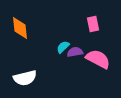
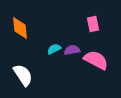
cyan semicircle: moved 9 px left, 2 px down; rotated 16 degrees clockwise
purple semicircle: moved 3 px left, 2 px up
pink semicircle: moved 2 px left, 1 px down
white semicircle: moved 2 px left, 3 px up; rotated 110 degrees counterclockwise
